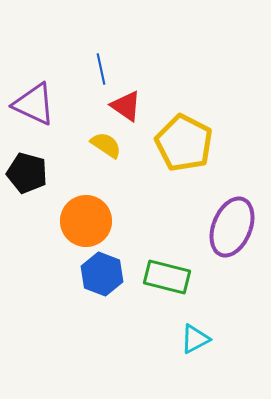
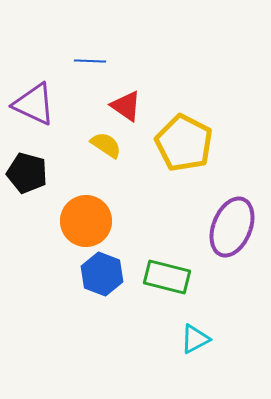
blue line: moved 11 px left, 8 px up; rotated 76 degrees counterclockwise
